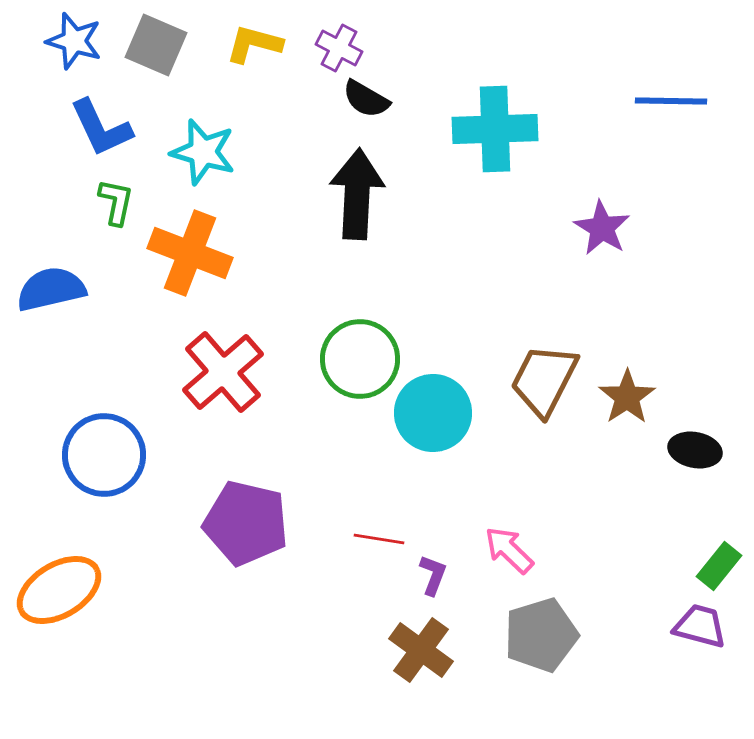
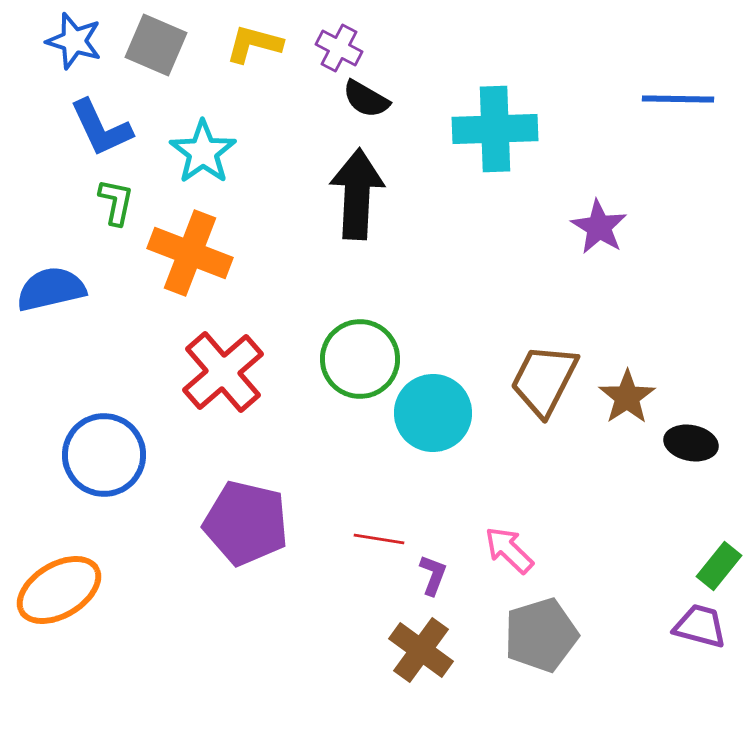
blue line: moved 7 px right, 2 px up
cyan star: rotated 20 degrees clockwise
purple star: moved 3 px left, 1 px up
black ellipse: moved 4 px left, 7 px up
